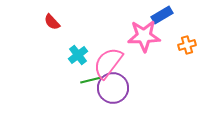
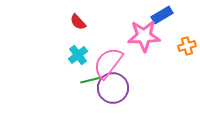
red semicircle: moved 26 px right
orange cross: moved 1 px down
